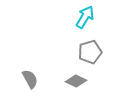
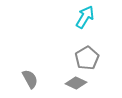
gray pentagon: moved 3 px left, 6 px down; rotated 15 degrees counterclockwise
gray diamond: moved 2 px down
